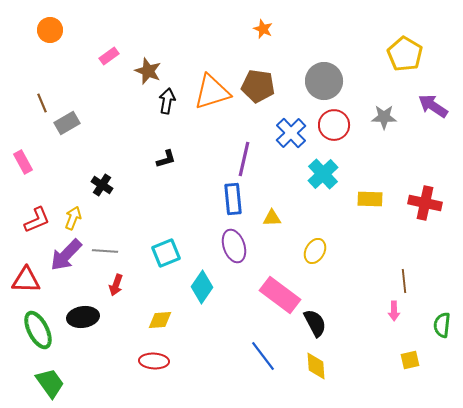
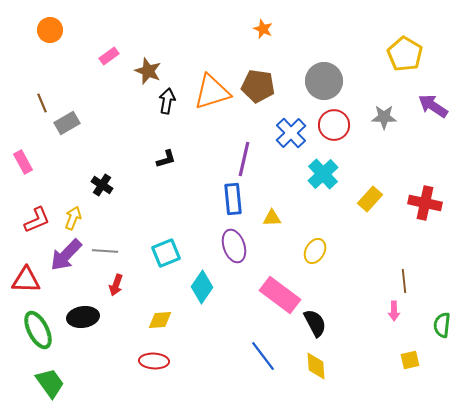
yellow rectangle at (370, 199): rotated 50 degrees counterclockwise
